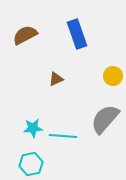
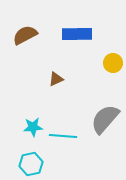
blue rectangle: rotated 72 degrees counterclockwise
yellow circle: moved 13 px up
cyan star: moved 1 px up
